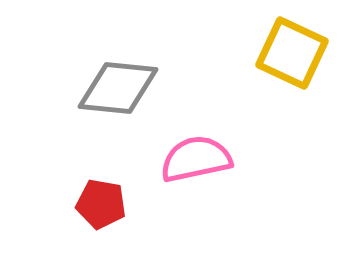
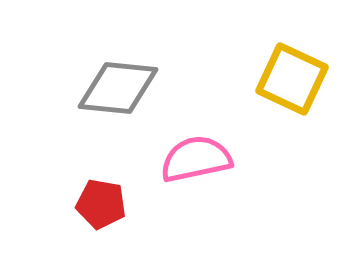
yellow square: moved 26 px down
